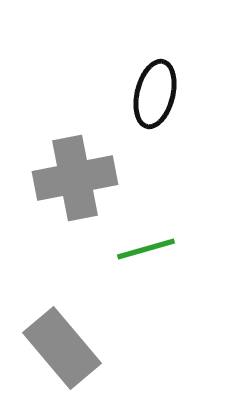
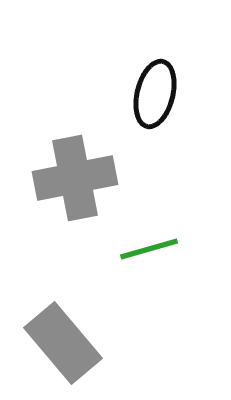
green line: moved 3 px right
gray rectangle: moved 1 px right, 5 px up
